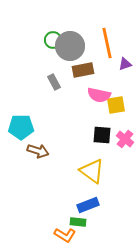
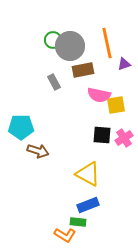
purple triangle: moved 1 px left
pink cross: moved 1 px left, 1 px up; rotated 18 degrees clockwise
yellow triangle: moved 4 px left, 3 px down; rotated 8 degrees counterclockwise
